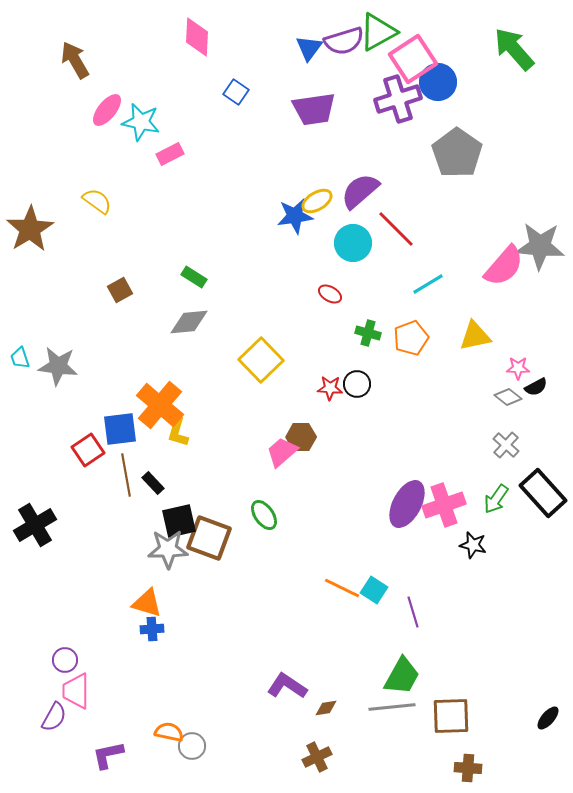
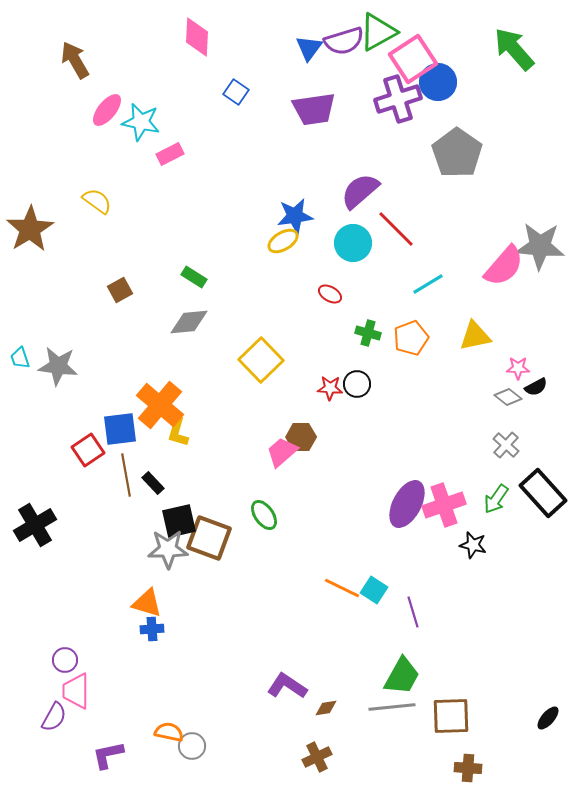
yellow ellipse at (317, 201): moved 34 px left, 40 px down
